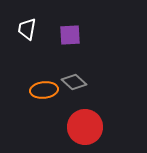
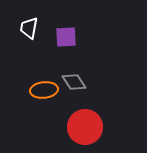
white trapezoid: moved 2 px right, 1 px up
purple square: moved 4 px left, 2 px down
gray diamond: rotated 15 degrees clockwise
